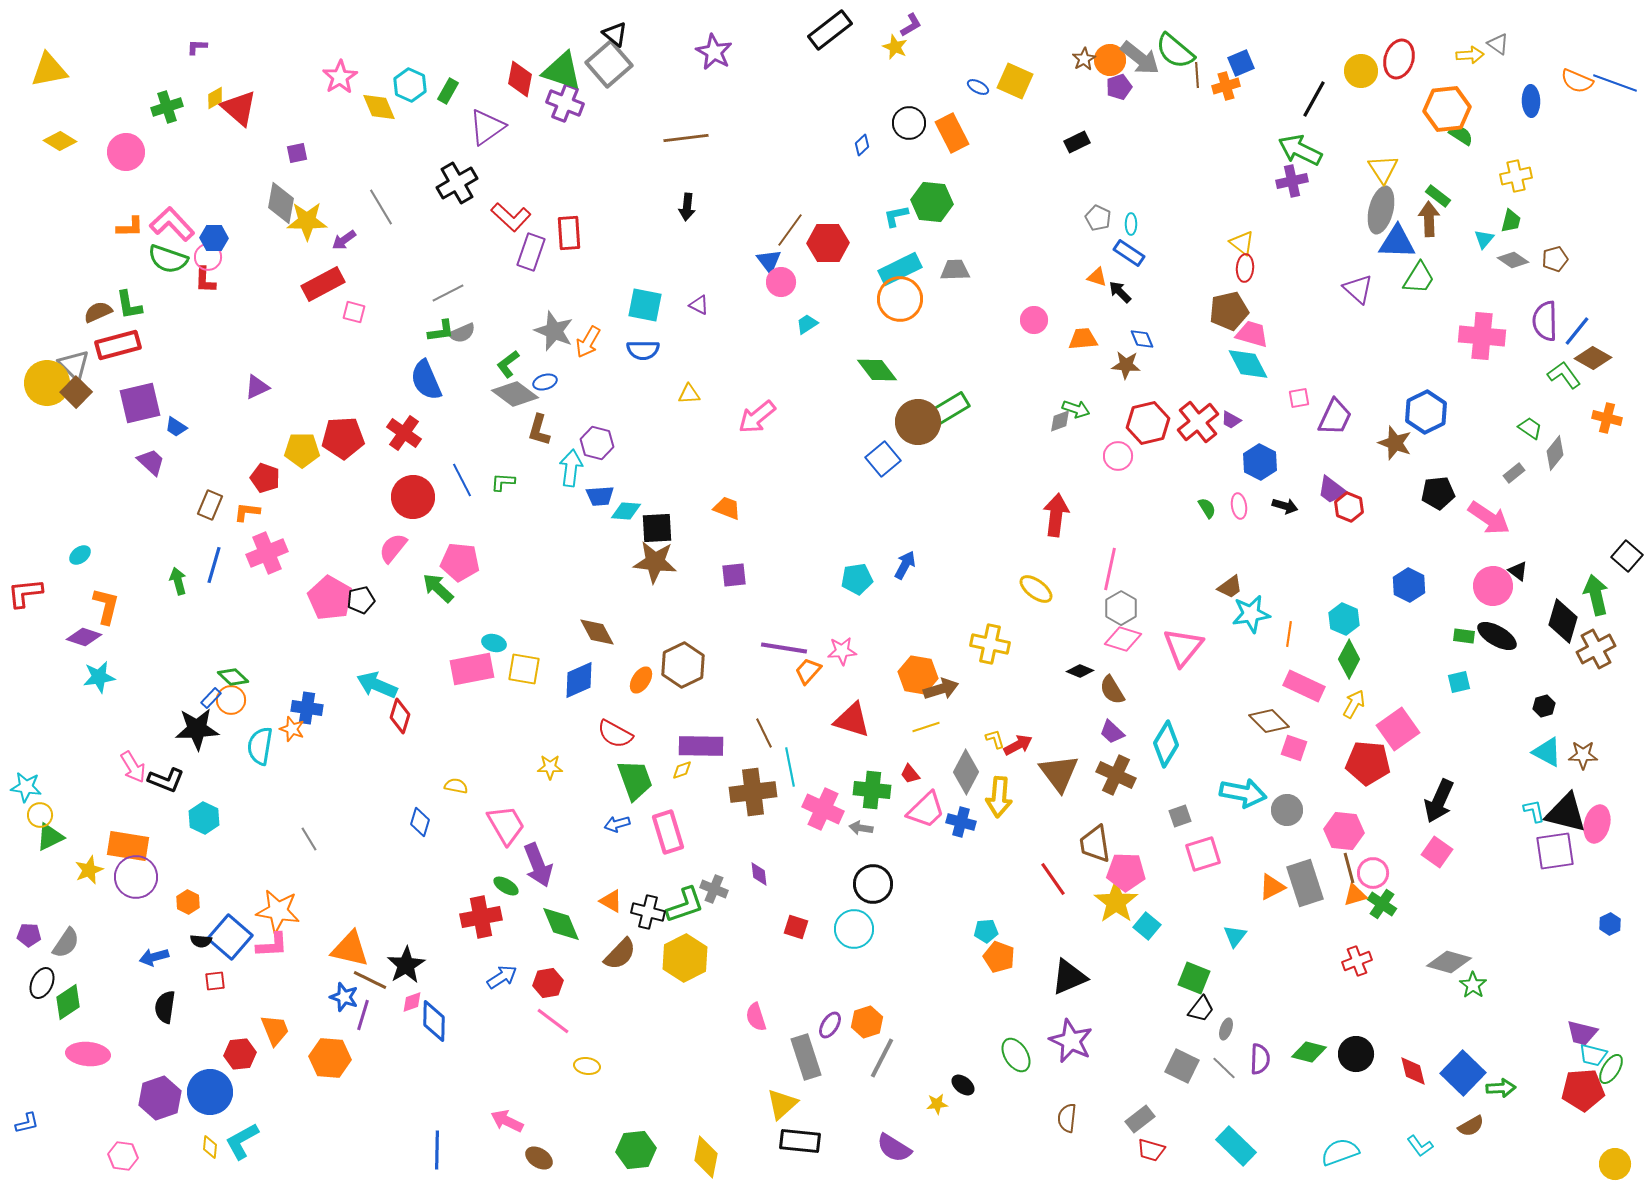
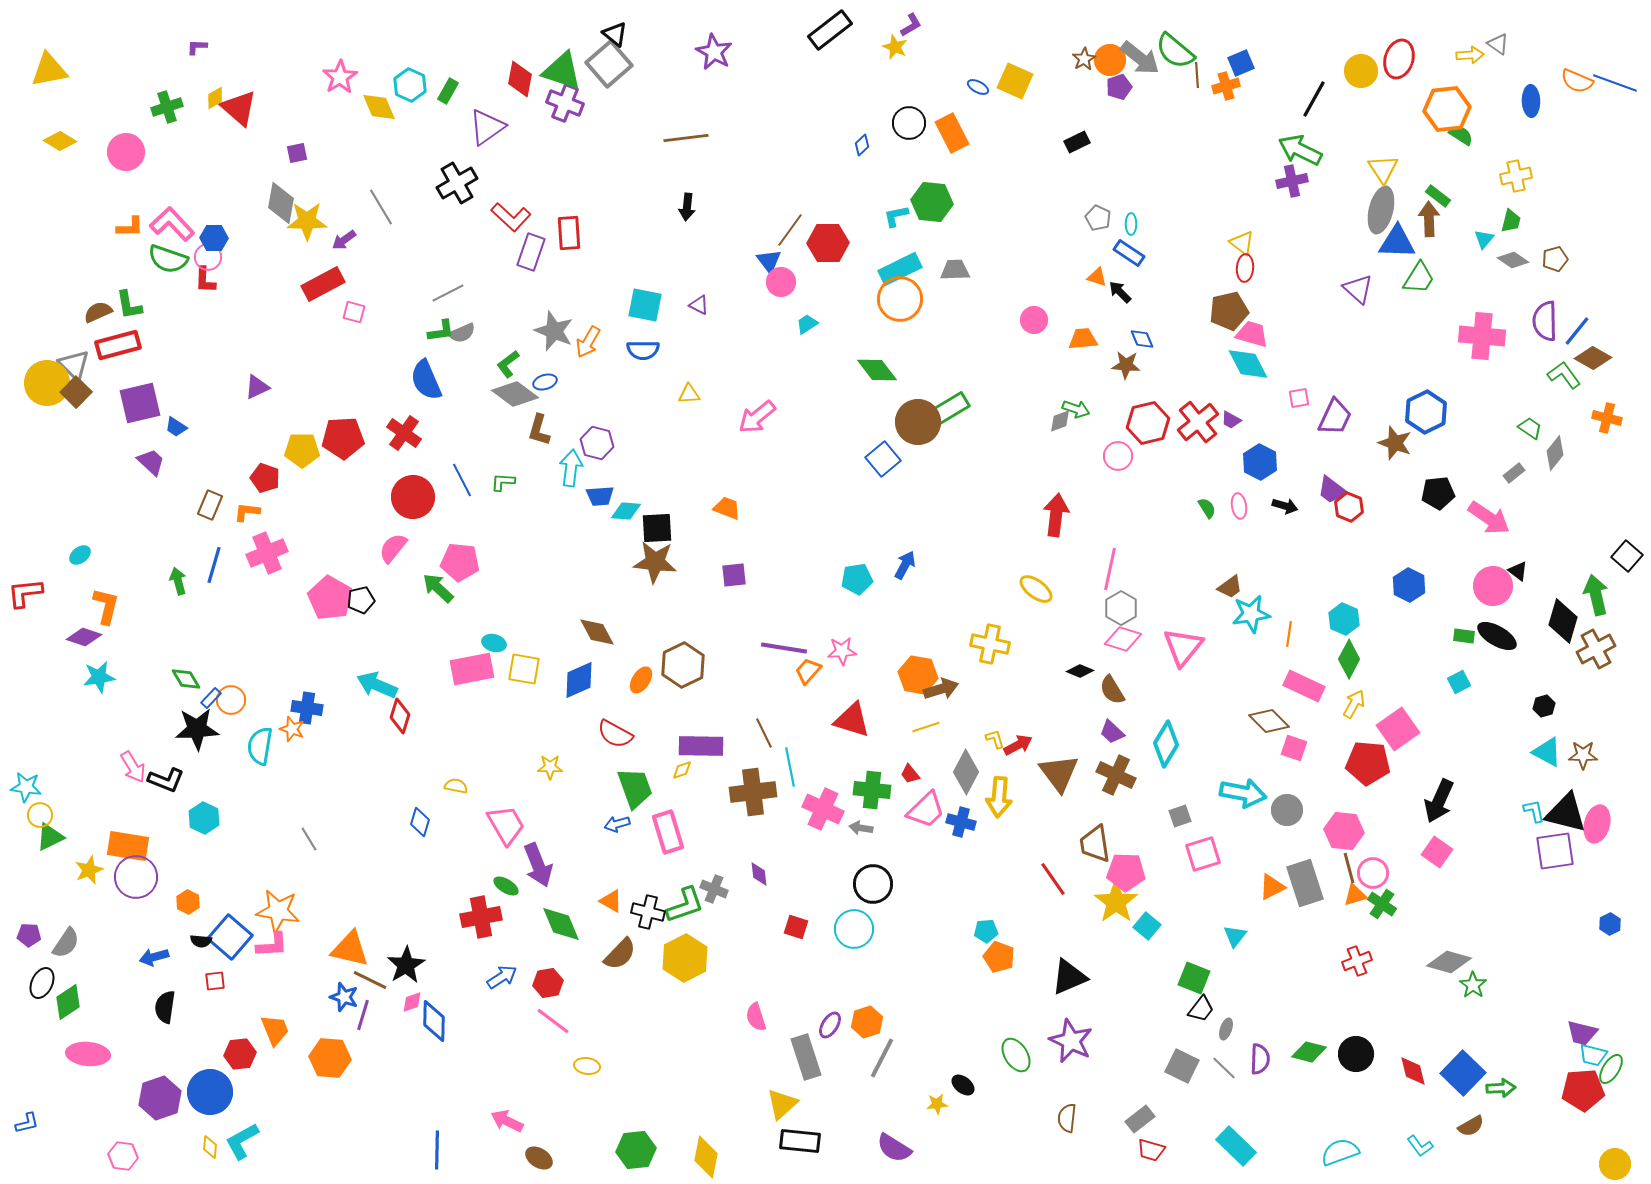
green diamond at (233, 677): moved 47 px left, 2 px down; rotated 16 degrees clockwise
cyan square at (1459, 682): rotated 15 degrees counterclockwise
green trapezoid at (635, 780): moved 8 px down
